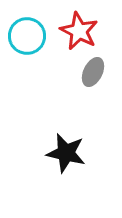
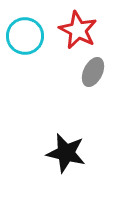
red star: moved 1 px left, 1 px up
cyan circle: moved 2 px left
